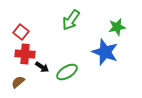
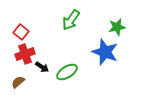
red cross: rotated 24 degrees counterclockwise
